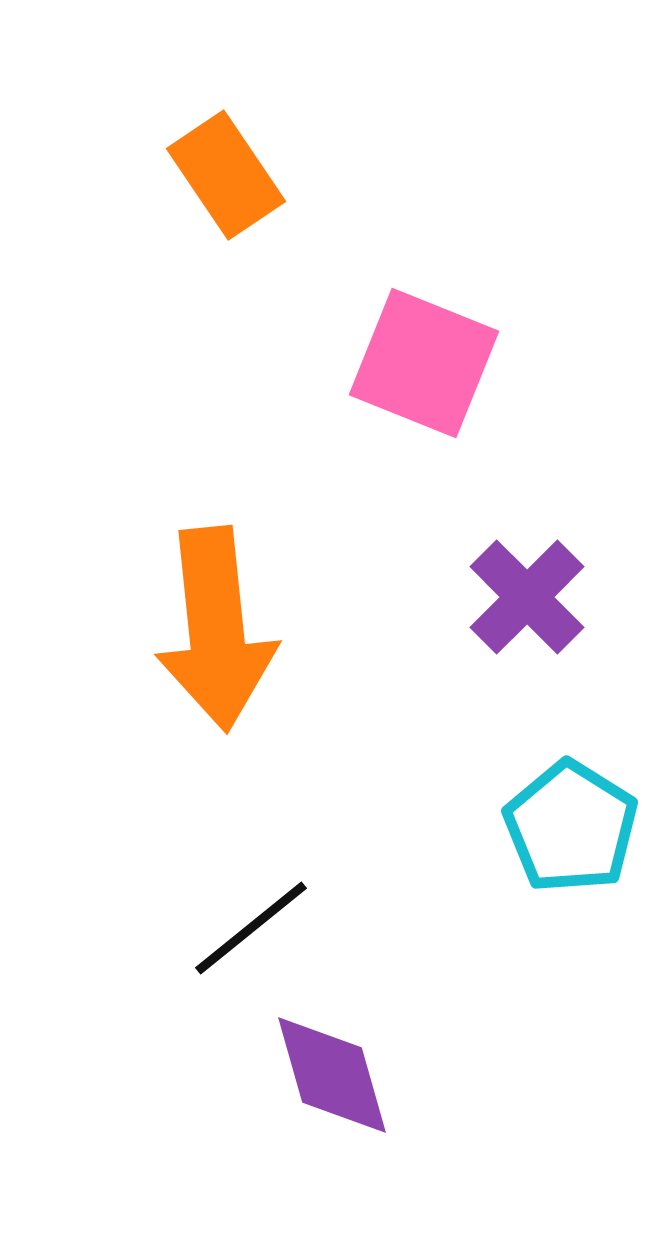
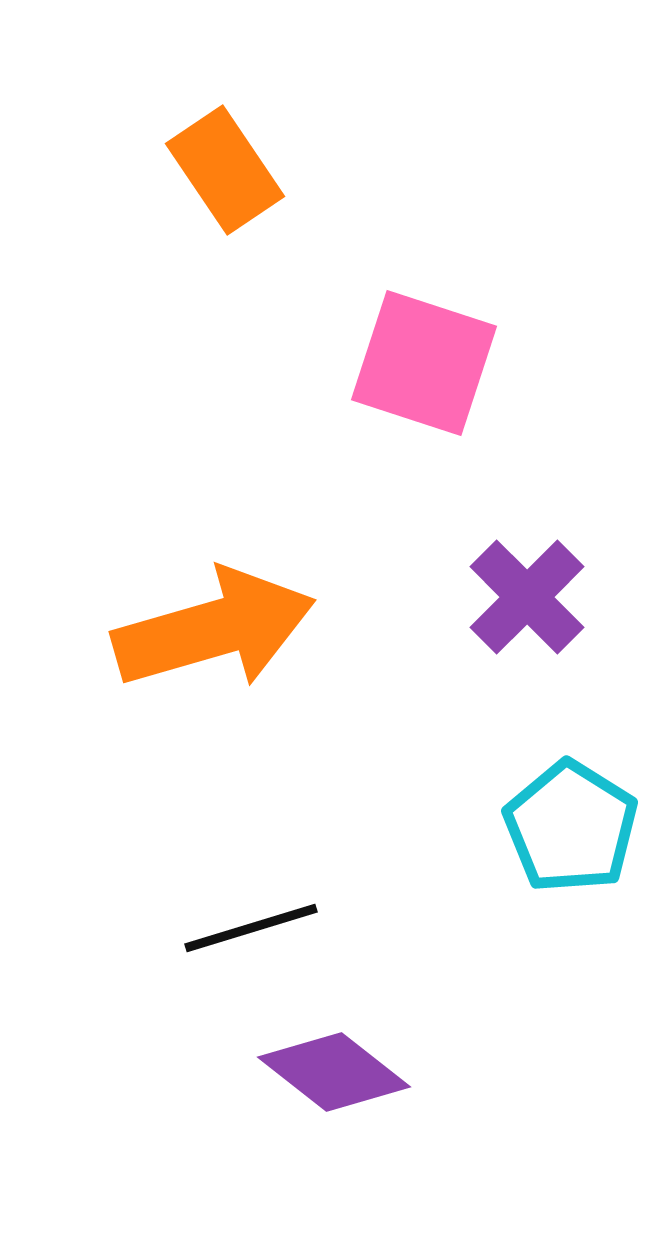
orange rectangle: moved 1 px left, 5 px up
pink square: rotated 4 degrees counterclockwise
orange arrow: moved 2 px left; rotated 100 degrees counterclockwise
black line: rotated 22 degrees clockwise
purple diamond: moved 2 px right, 3 px up; rotated 36 degrees counterclockwise
